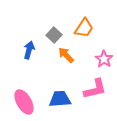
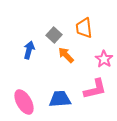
orange trapezoid: rotated 140 degrees clockwise
